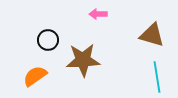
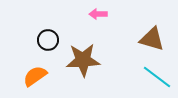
brown triangle: moved 4 px down
cyan line: rotated 44 degrees counterclockwise
